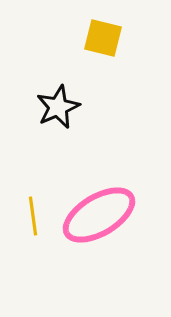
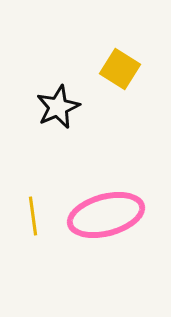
yellow square: moved 17 px right, 31 px down; rotated 18 degrees clockwise
pink ellipse: moved 7 px right; rotated 16 degrees clockwise
